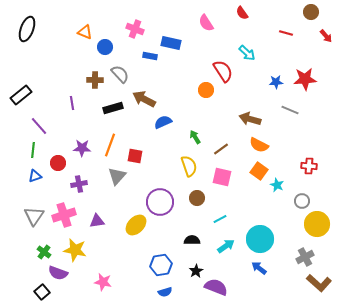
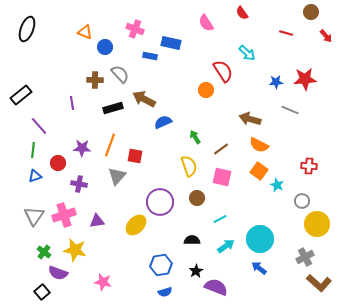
purple cross at (79, 184): rotated 21 degrees clockwise
